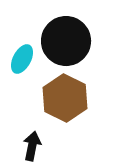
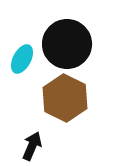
black circle: moved 1 px right, 3 px down
black arrow: rotated 12 degrees clockwise
